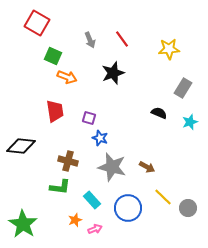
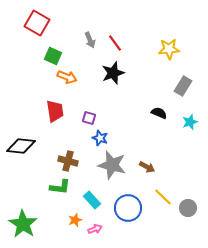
red line: moved 7 px left, 4 px down
gray rectangle: moved 2 px up
gray star: moved 2 px up
